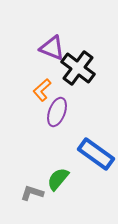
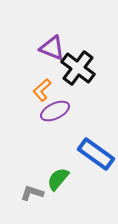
purple ellipse: moved 2 px left, 1 px up; rotated 44 degrees clockwise
